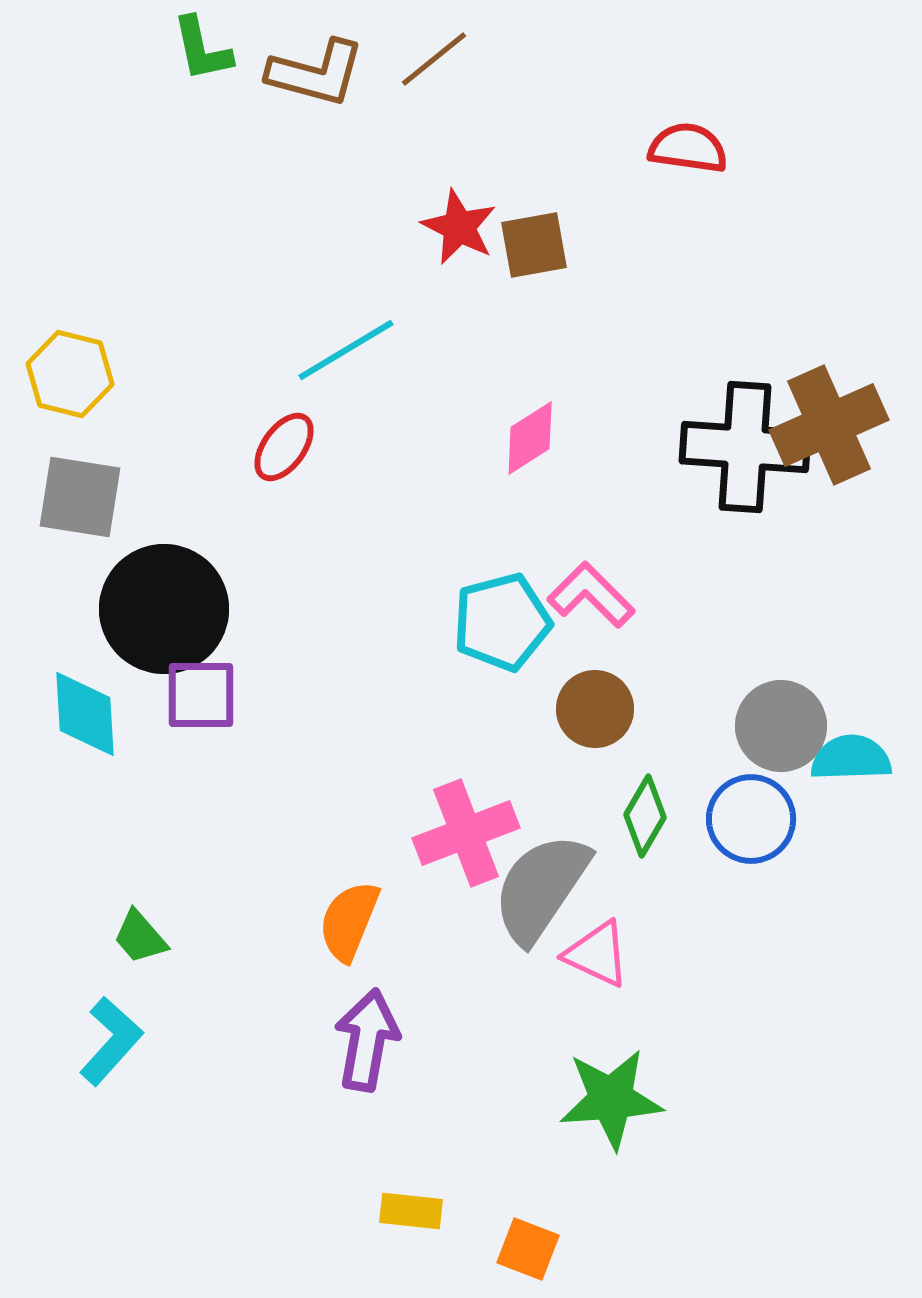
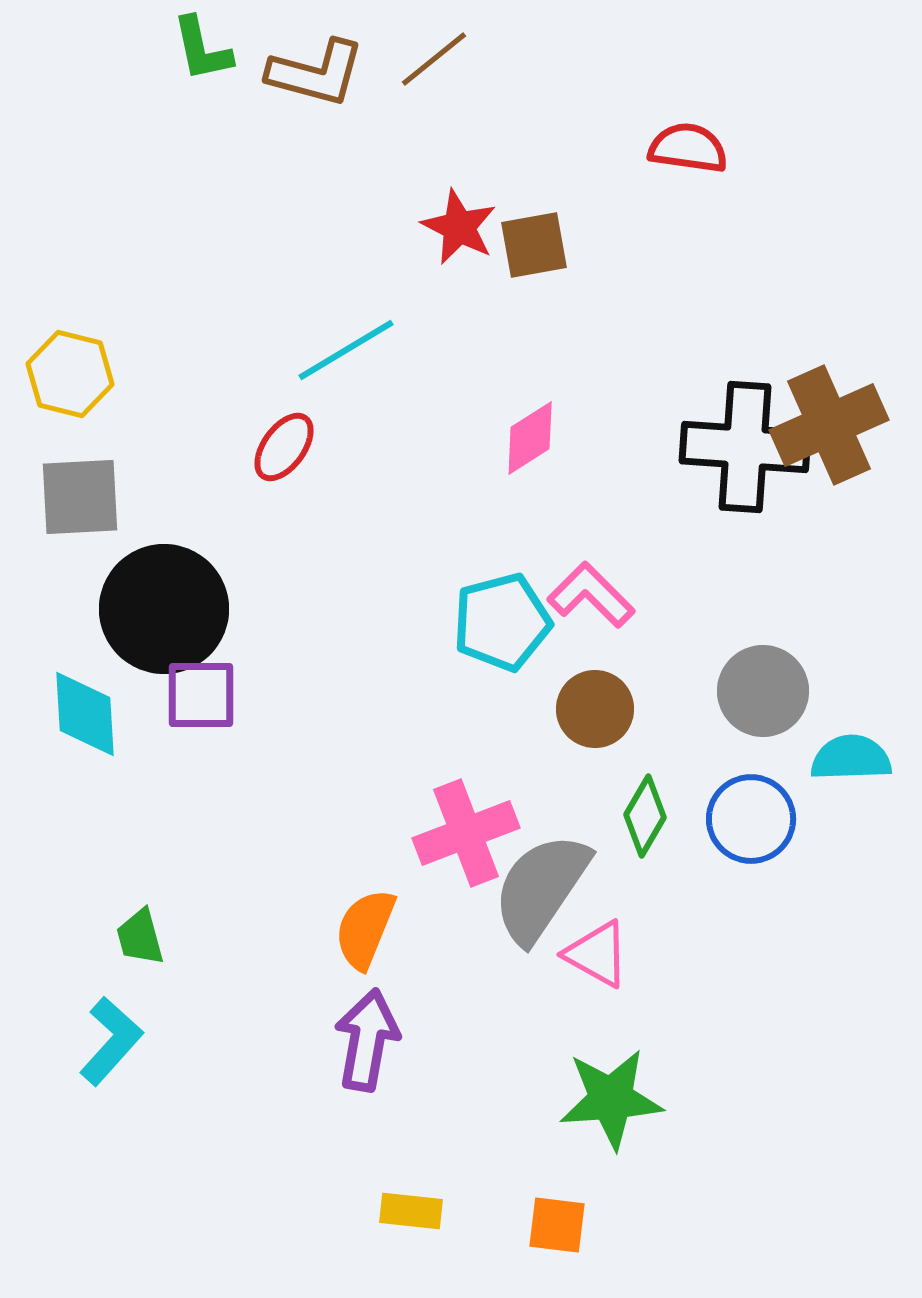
gray square: rotated 12 degrees counterclockwise
gray circle: moved 18 px left, 35 px up
orange semicircle: moved 16 px right, 8 px down
green trapezoid: rotated 26 degrees clockwise
pink triangle: rotated 4 degrees clockwise
orange square: moved 29 px right, 24 px up; rotated 14 degrees counterclockwise
